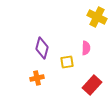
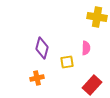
yellow cross: rotated 18 degrees counterclockwise
